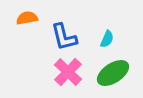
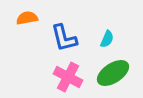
blue L-shape: moved 1 px down
pink cross: moved 5 px down; rotated 16 degrees counterclockwise
